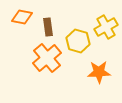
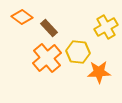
orange diamond: rotated 25 degrees clockwise
brown rectangle: moved 1 px right, 1 px down; rotated 36 degrees counterclockwise
yellow hexagon: moved 11 px down; rotated 10 degrees counterclockwise
